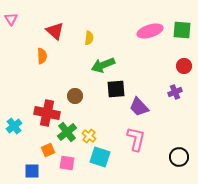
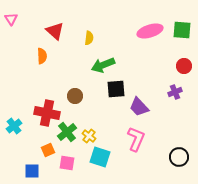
pink L-shape: rotated 10 degrees clockwise
